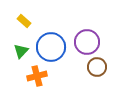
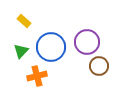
brown circle: moved 2 px right, 1 px up
